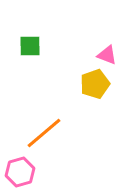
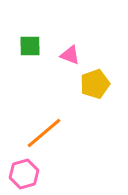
pink triangle: moved 37 px left
pink hexagon: moved 4 px right, 2 px down
